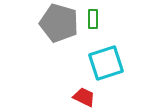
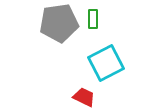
gray pentagon: rotated 24 degrees counterclockwise
cyan square: rotated 9 degrees counterclockwise
